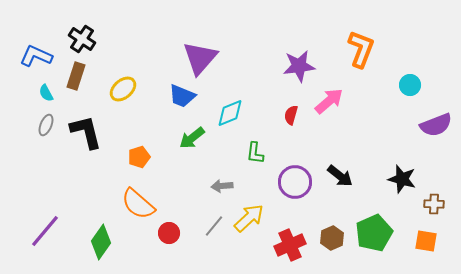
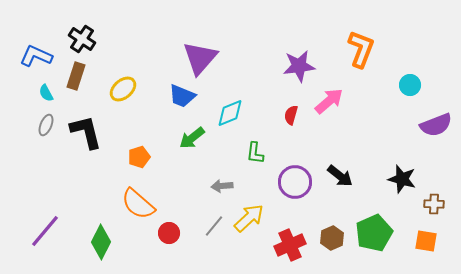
green diamond: rotated 8 degrees counterclockwise
